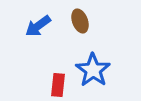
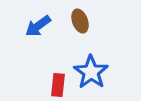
blue star: moved 2 px left, 2 px down
